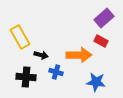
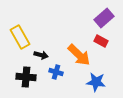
orange arrow: rotated 45 degrees clockwise
